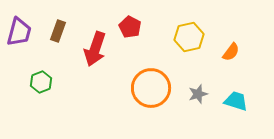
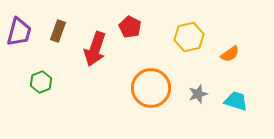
orange semicircle: moved 1 px left, 2 px down; rotated 18 degrees clockwise
